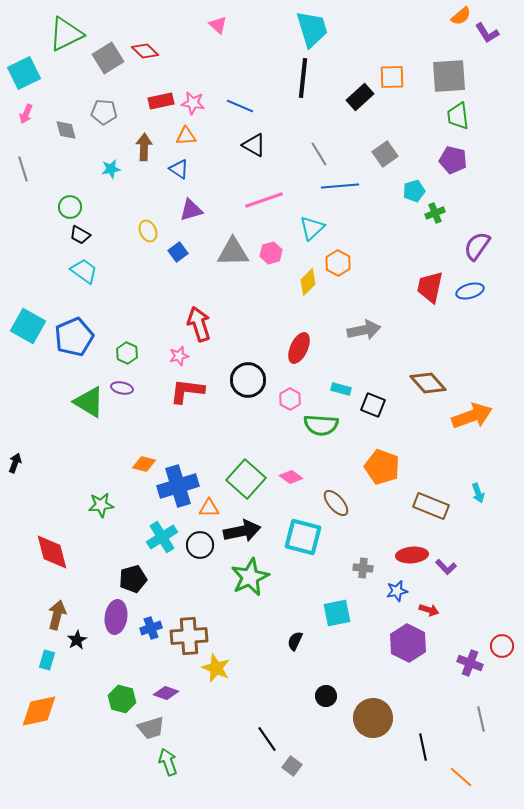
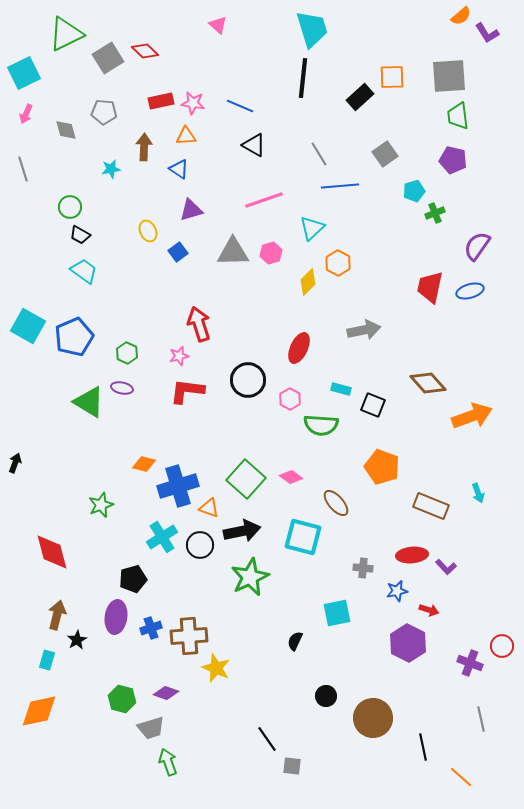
green star at (101, 505): rotated 15 degrees counterclockwise
orange triangle at (209, 508): rotated 20 degrees clockwise
gray square at (292, 766): rotated 30 degrees counterclockwise
